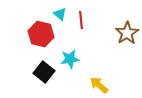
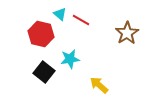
red line: rotated 54 degrees counterclockwise
